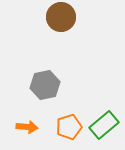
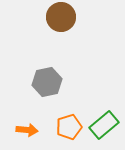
gray hexagon: moved 2 px right, 3 px up
orange arrow: moved 3 px down
